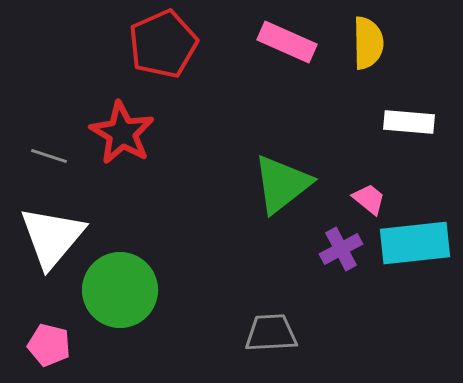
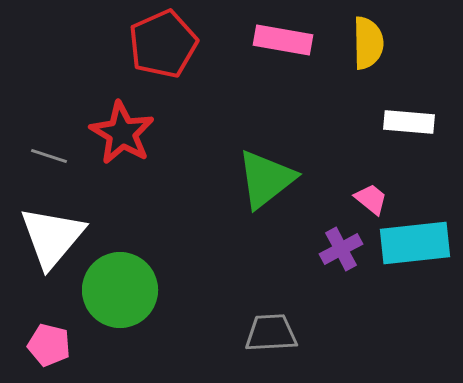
pink rectangle: moved 4 px left, 2 px up; rotated 14 degrees counterclockwise
green triangle: moved 16 px left, 5 px up
pink trapezoid: moved 2 px right
